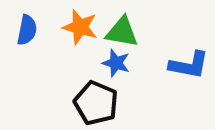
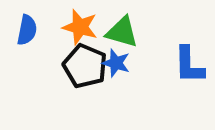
green triangle: rotated 6 degrees clockwise
blue L-shape: rotated 78 degrees clockwise
black pentagon: moved 11 px left, 37 px up
